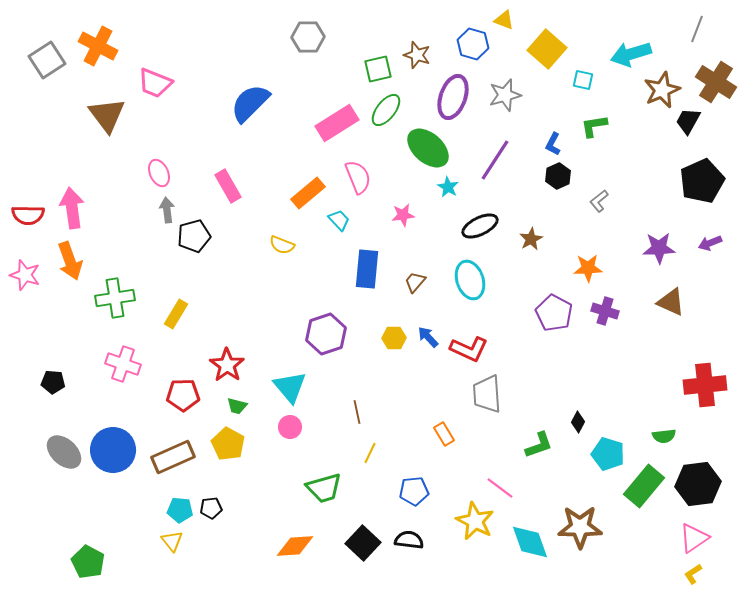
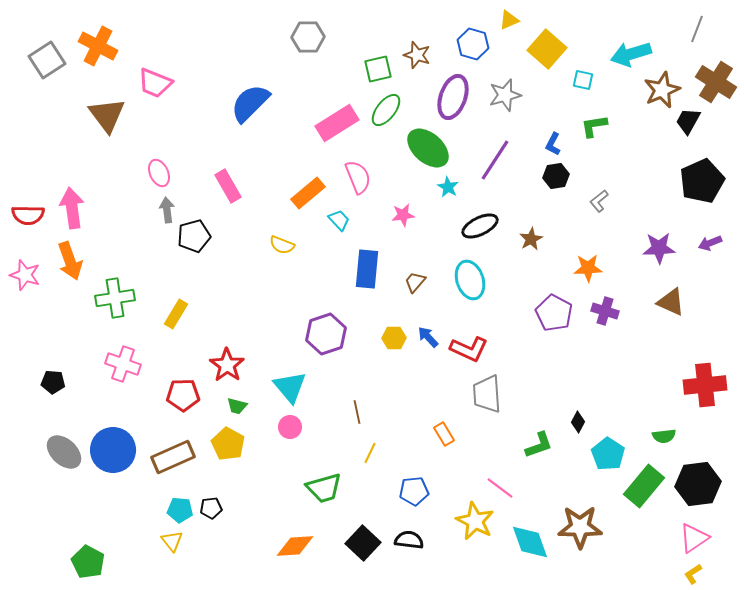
yellow triangle at (504, 20): moved 5 px right; rotated 45 degrees counterclockwise
black hexagon at (558, 176): moved 2 px left; rotated 15 degrees clockwise
cyan pentagon at (608, 454): rotated 16 degrees clockwise
